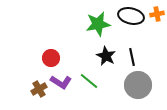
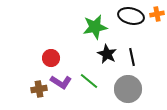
green star: moved 3 px left, 3 px down
black star: moved 1 px right, 2 px up
gray circle: moved 10 px left, 4 px down
brown cross: rotated 21 degrees clockwise
